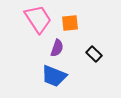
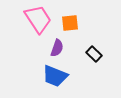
blue trapezoid: moved 1 px right
